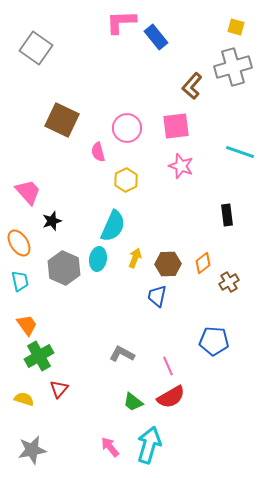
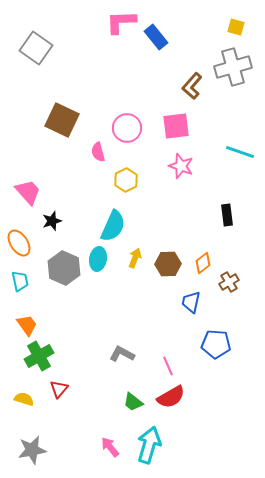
blue trapezoid: moved 34 px right, 6 px down
blue pentagon: moved 2 px right, 3 px down
